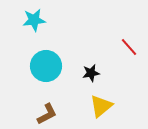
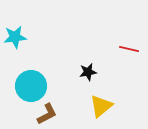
cyan star: moved 19 px left, 17 px down
red line: moved 2 px down; rotated 36 degrees counterclockwise
cyan circle: moved 15 px left, 20 px down
black star: moved 3 px left, 1 px up
